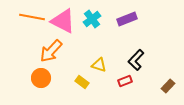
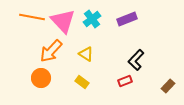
pink triangle: rotated 20 degrees clockwise
yellow triangle: moved 13 px left, 11 px up; rotated 14 degrees clockwise
